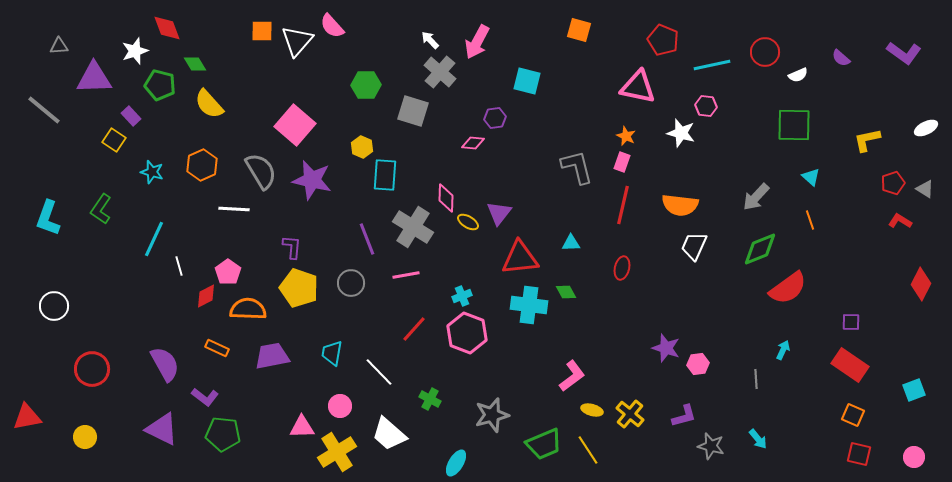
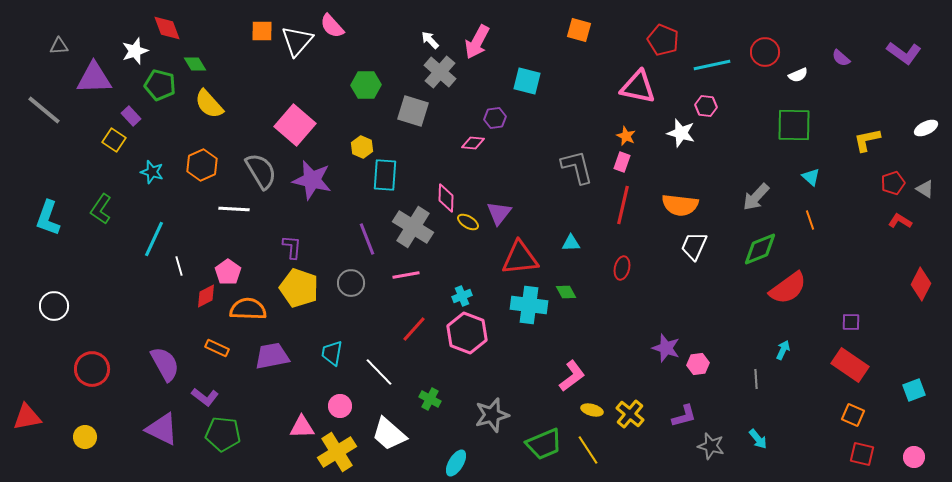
red square at (859, 454): moved 3 px right
